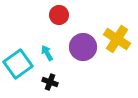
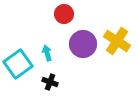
red circle: moved 5 px right, 1 px up
yellow cross: moved 2 px down
purple circle: moved 3 px up
cyan arrow: rotated 14 degrees clockwise
